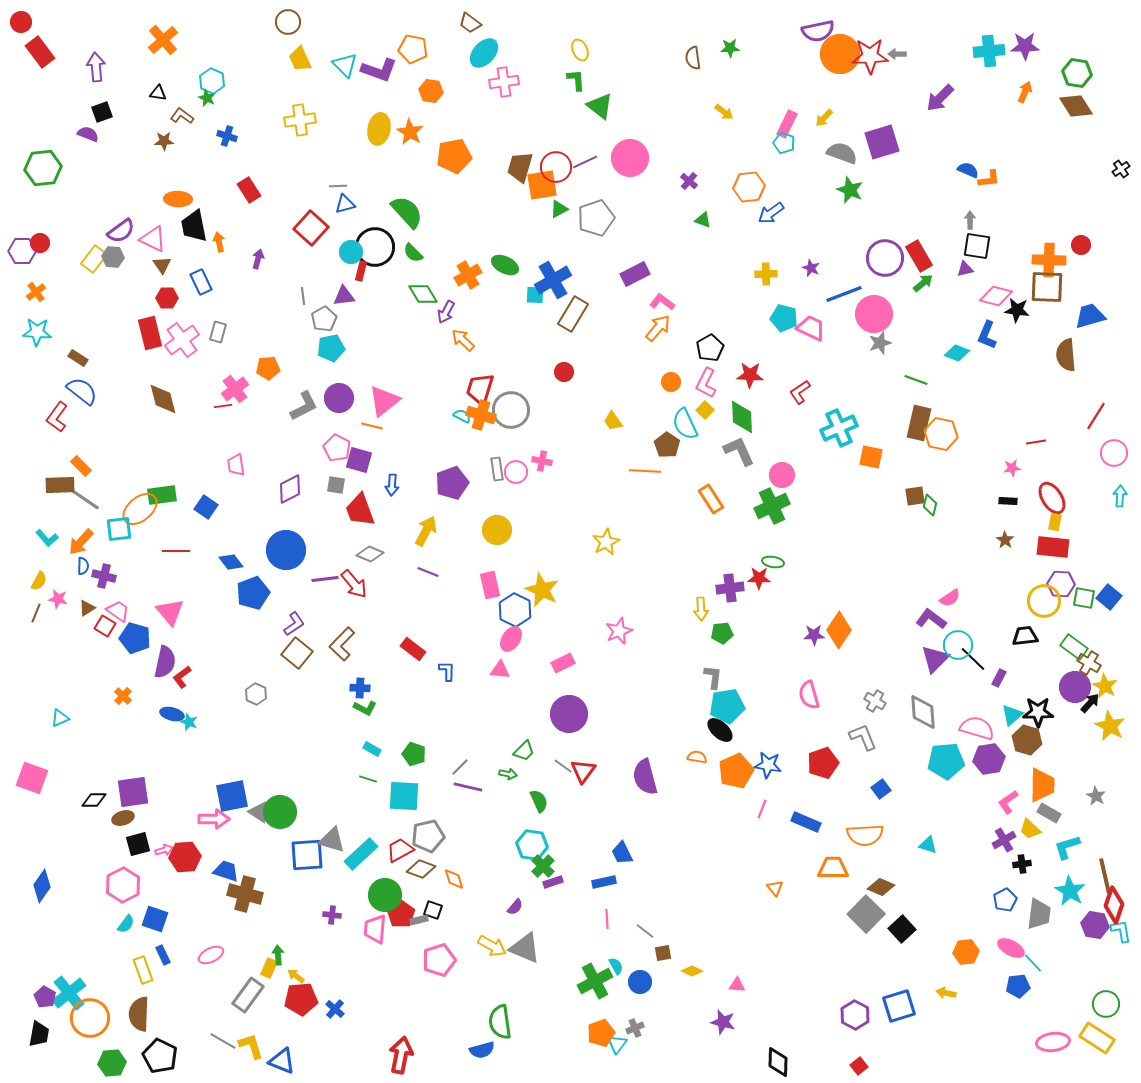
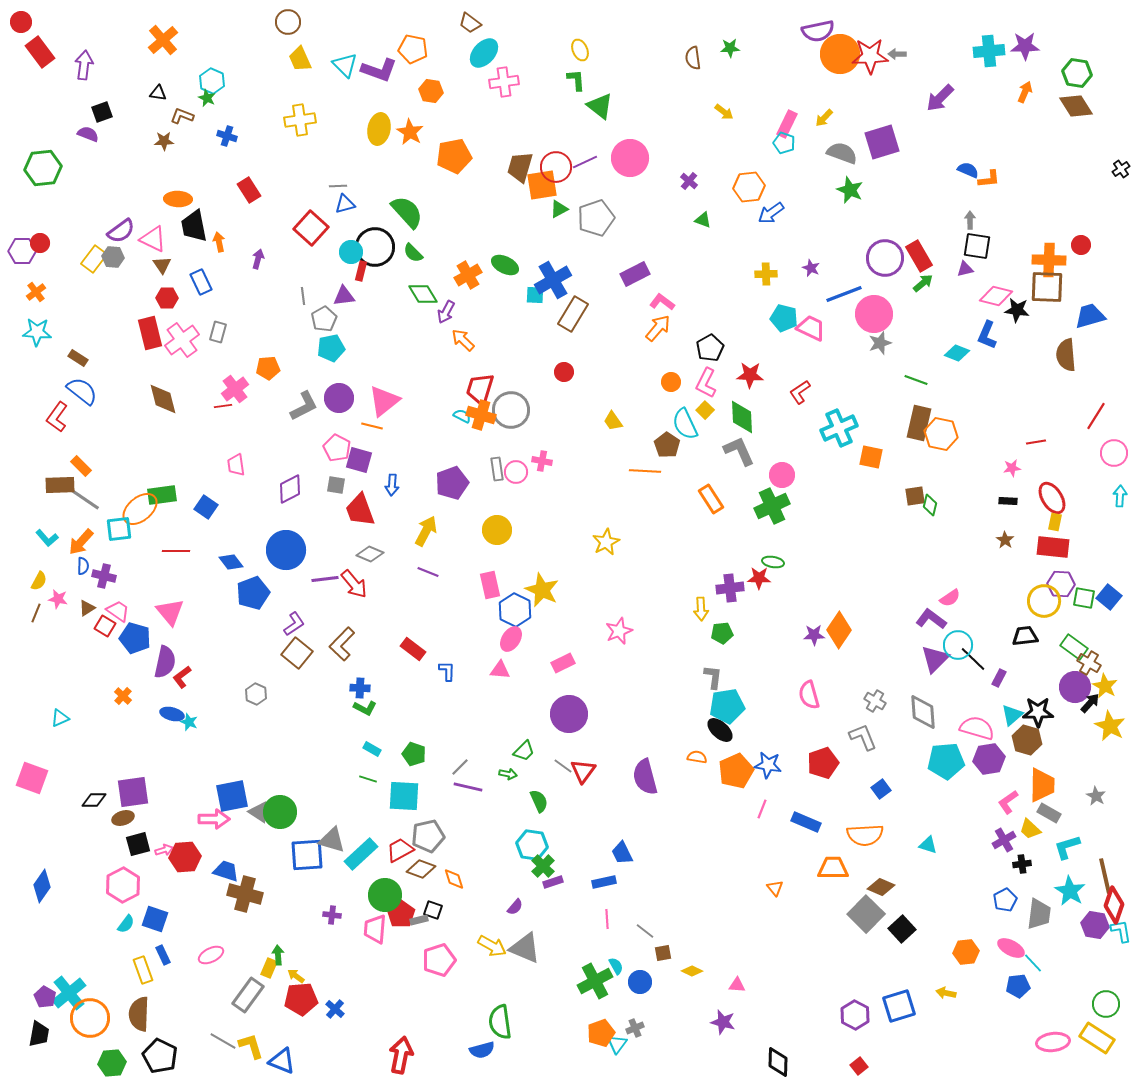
purple arrow at (96, 67): moved 12 px left, 2 px up; rotated 12 degrees clockwise
brown L-shape at (182, 116): rotated 15 degrees counterclockwise
